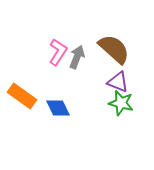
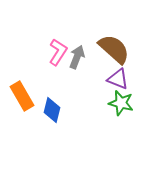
purple triangle: moved 3 px up
orange rectangle: rotated 24 degrees clockwise
blue diamond: moved 6 px left, 2 px down; rotated 40 degrees clockwise
